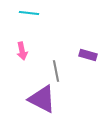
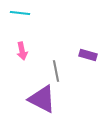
cyan line: moved 9 px left
